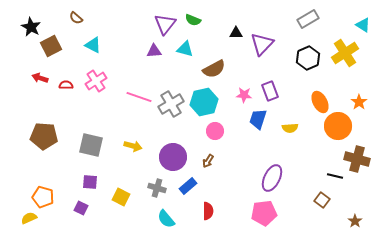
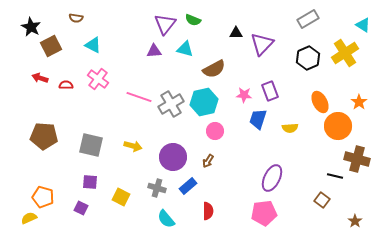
brown semicircle at (76, 18): rotated 32 degrees counterclockwise
pink cross at (96, 81): moved 2 px right, 2 px up; rotated 20 degrees counterclockwise
